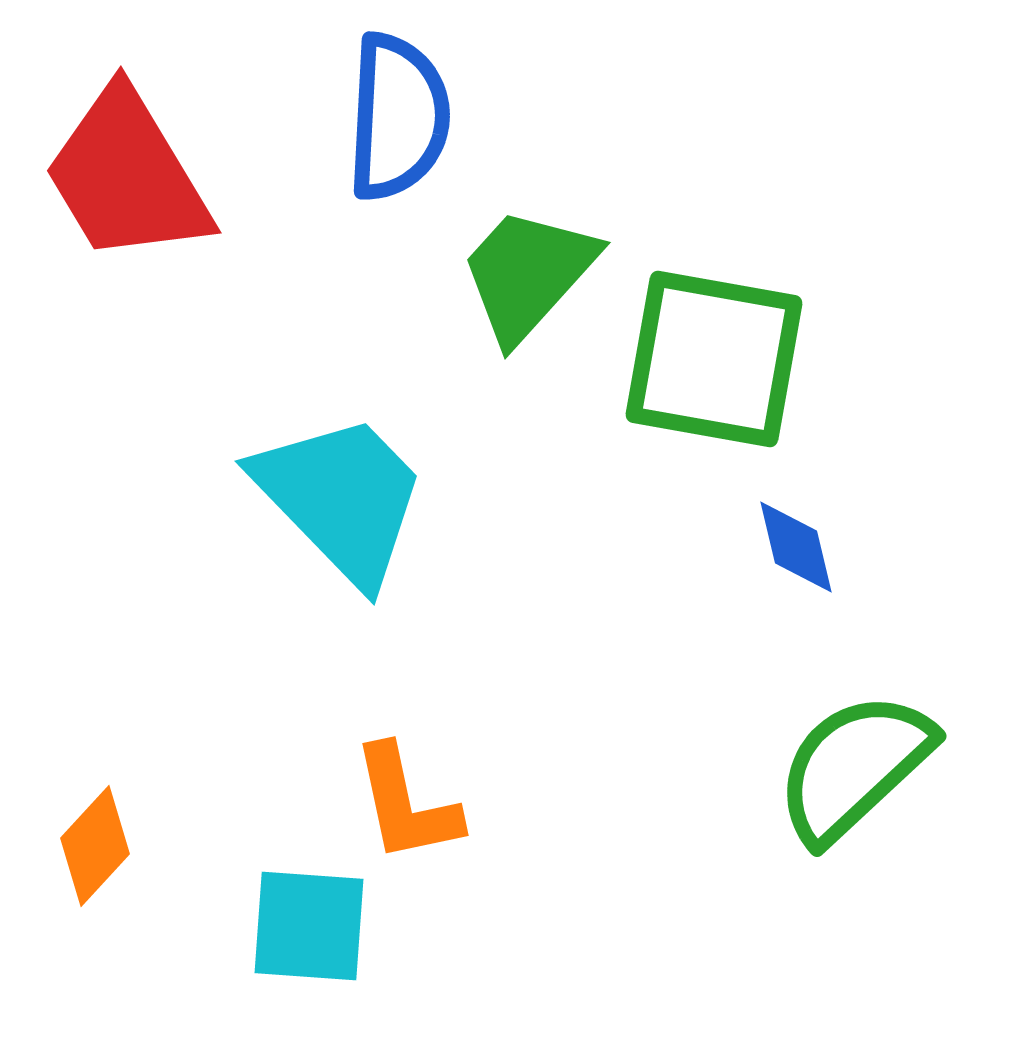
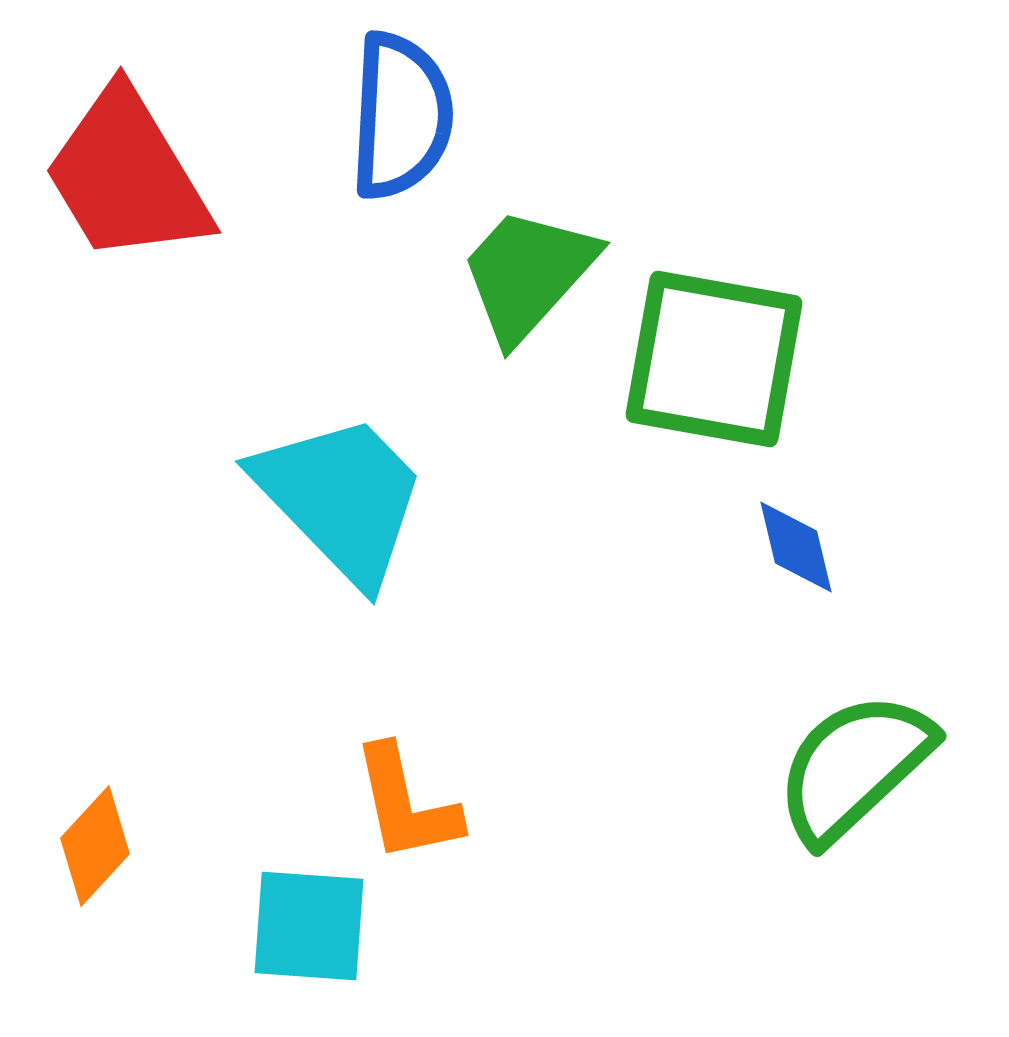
blue semicircle: moved 3 px right, 1 px up
